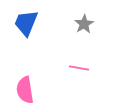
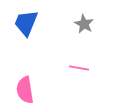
gray star: rotated 12 degrees counterclockwise
